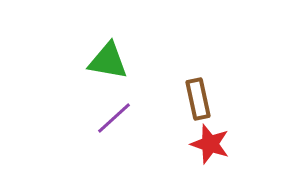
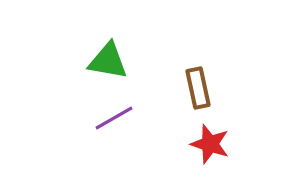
brown rectangle: moved 11 px up
purple line: rotated 12 degrees clockwise
